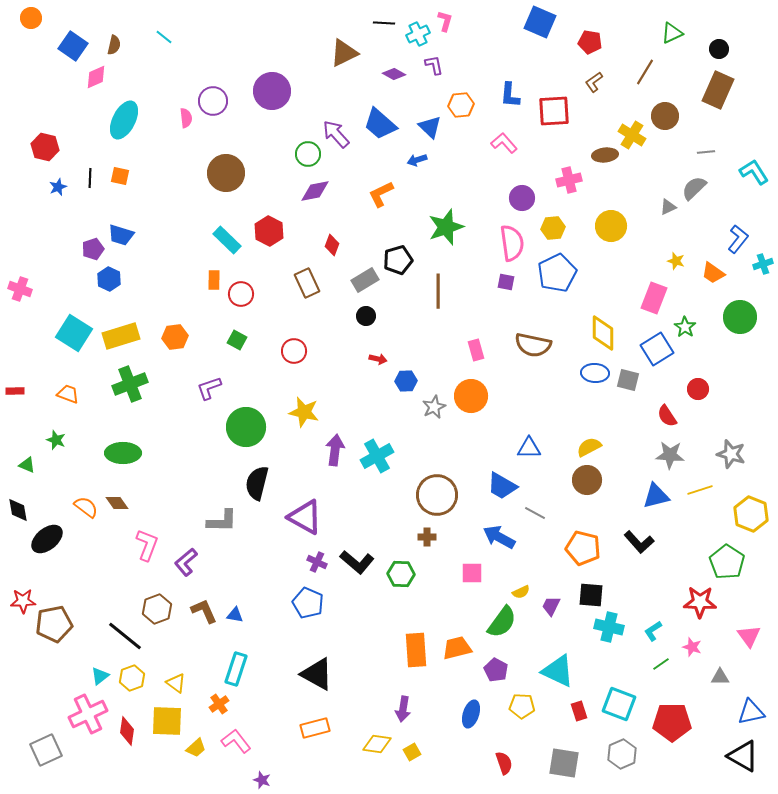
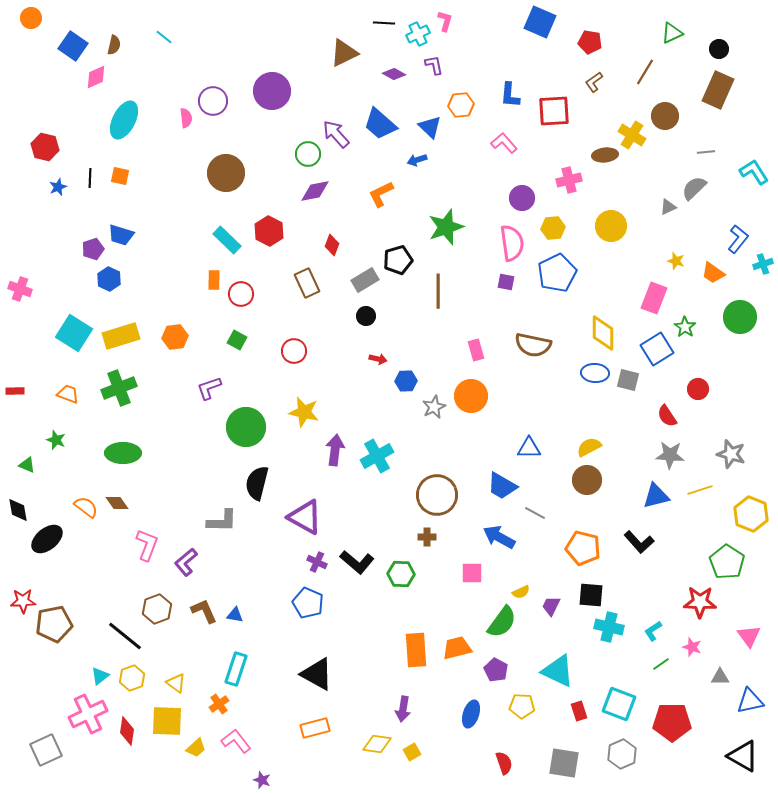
green cross at (130, 384): moved 11 px left, 4 px down
blue triangle at (751, 712): moved 1 px left, 11 px up
